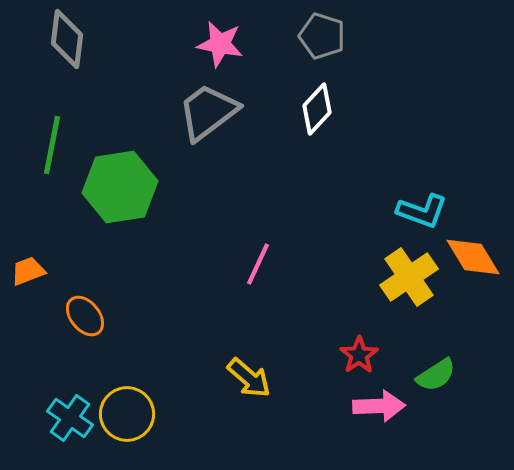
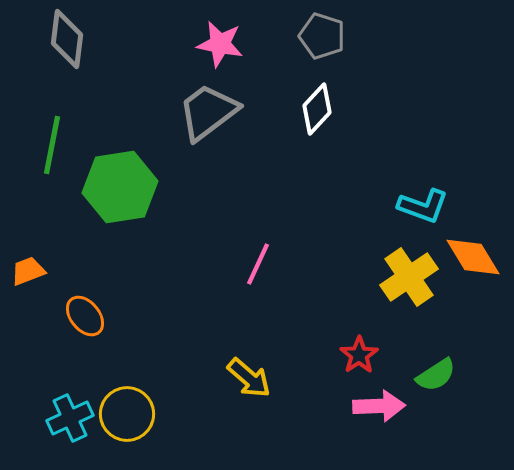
cyan L-shape: moved 1 px right, 5 px up
cyan cross: rotated 30 degrees clockwise
